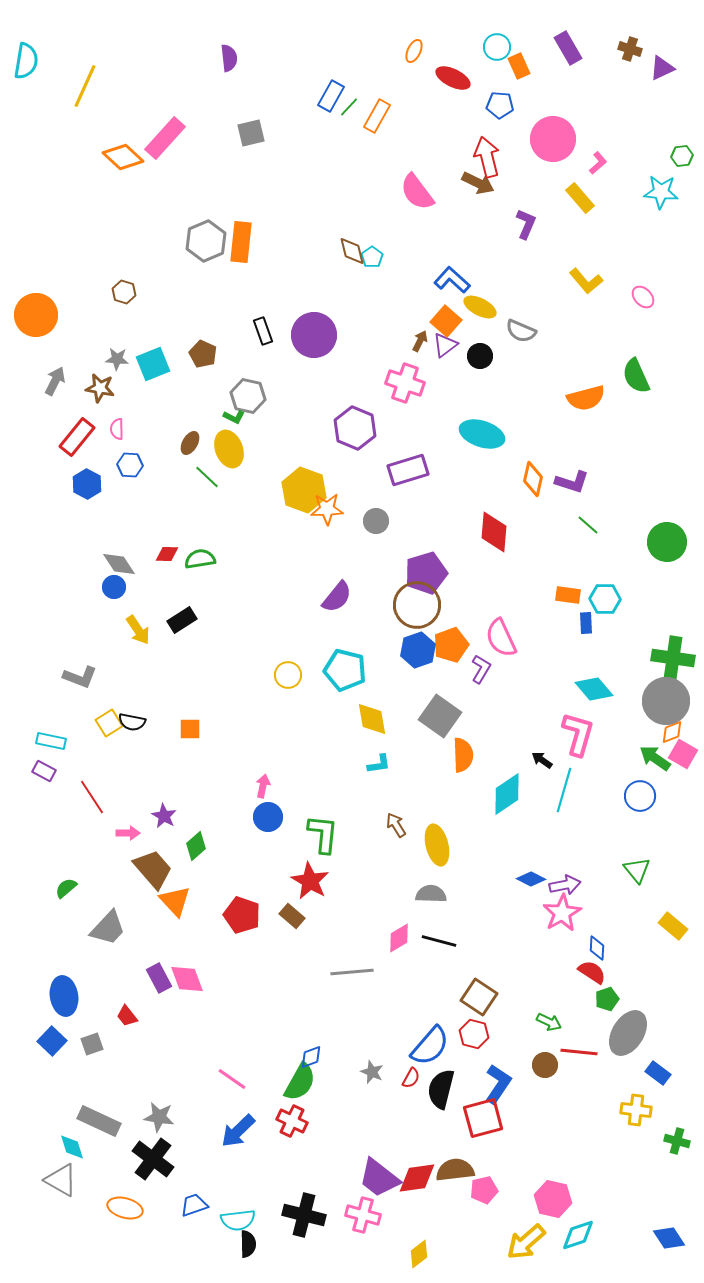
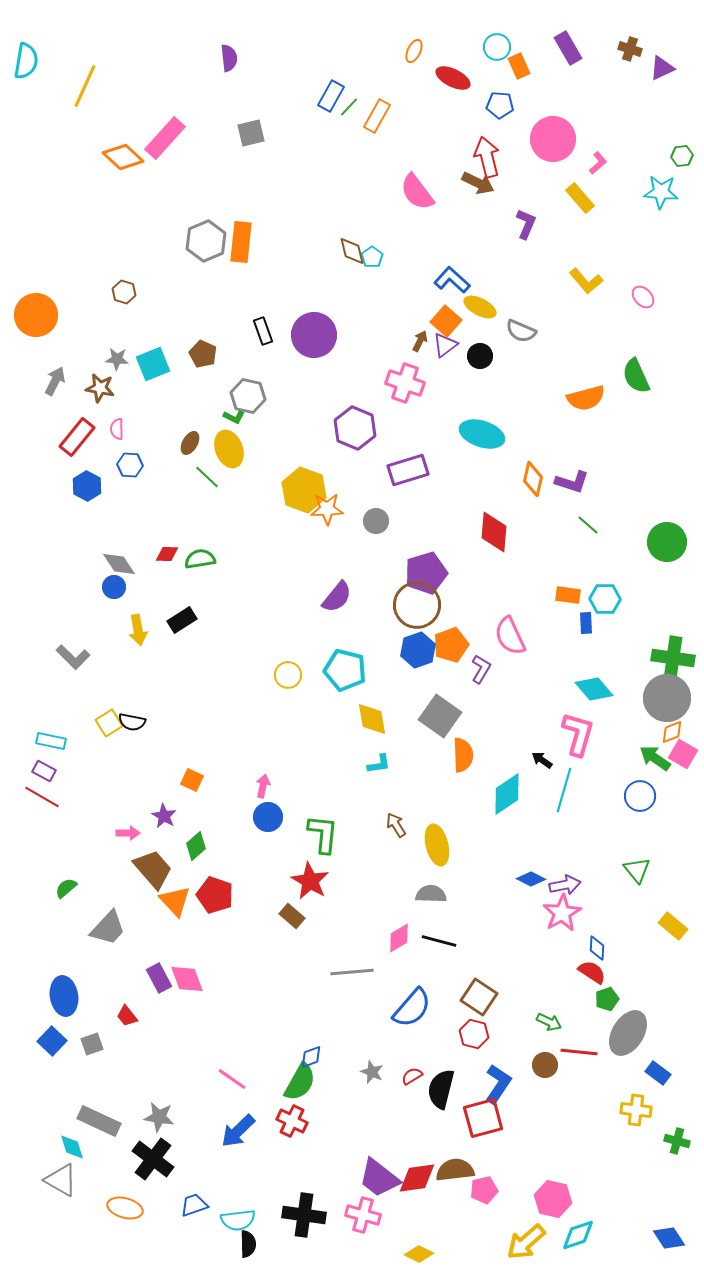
blue hexagon at (87, 484): moved 2 px down
yellow arrow at (138, 630): rotated 24 degrees clockwise
pink semicircle at (501, 638): moved 9 px right, 2 px up
gray L-shape at (80, 677): moved 7 px left, 20 px up; rotated 24 degrees clockwise
gray circle at (666, 701): moved 1 px right, 3 px up
orange square at (190, 729): moved 2 px right, 51 px down; rotated 25 degrees clockwise
red line at (92, 797): moved 50 px left; rotated 27 degrees counterclockwise
red pentagon at (242, 915): moved 27 px left, 20 px up
blue semicircle at (430, 1046): moved 18 px left, 38 px up
red semicircle at (411, 1078): moved 1 px right, 2 px up; rotated 150 degrees counterclockwise
black cross at (304, 1215): rotated 6 degrees counterclockwise
yellow diamond at (419, 1254): rotated 64 degrees clockwise
